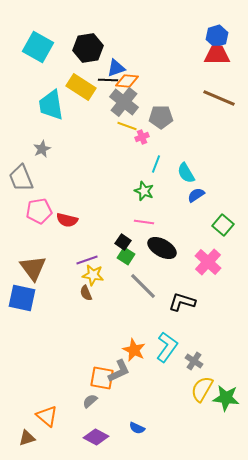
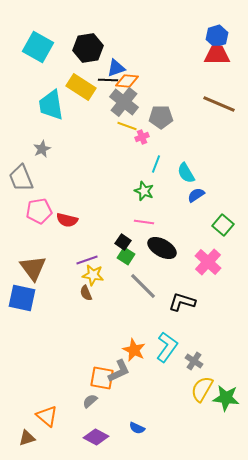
brown line at (219, 98): moved 6 px down
